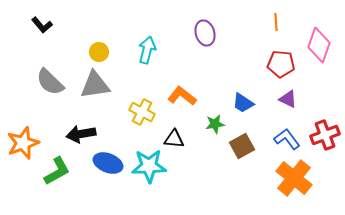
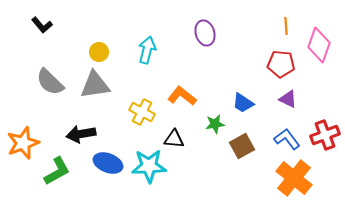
orange line: moved 10 px right, 4 px down
